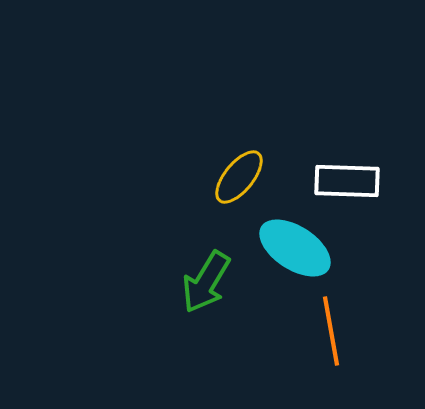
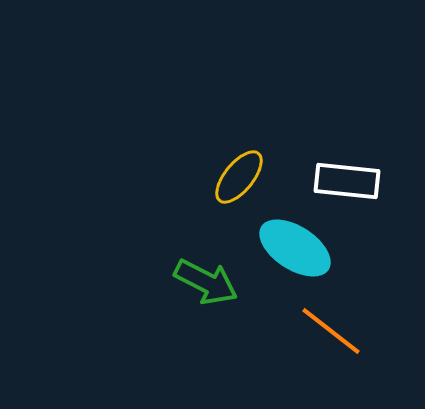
white rectangle: rotated 4 degrees clockwise
green arrow: rotated 94 degrees counterclockwise
orange line: rotated 42 degrees counterclockwise
